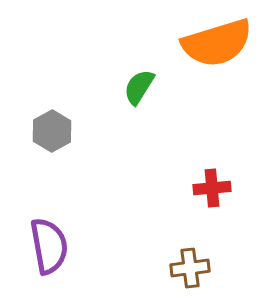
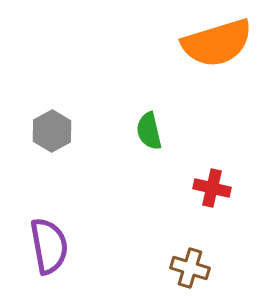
green semicircle: moved 10 px right, 44 px down; rotated 45 degrees counterclockwise
red cross: rotated 18 degrees clockwise
brown cross: rotated 24 degrees clockwise
